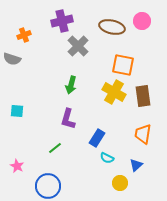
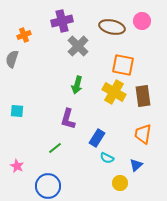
gray semicircle: rotated 90 degrees clockwise
green arrow: moved 6 px right
